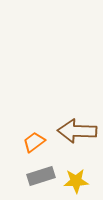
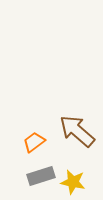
brown arrow: rotated 39 degrees clockwise
yellow star: moved 3 px left, 1 px down; rotated 15 degrees clockwise
